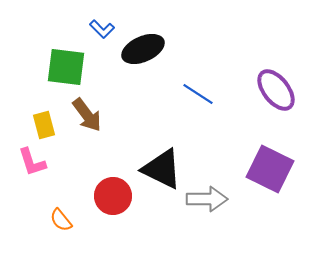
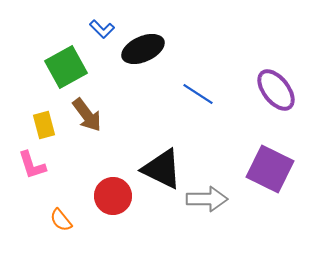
green square: rotated 36 degrees counterclockwise
pink L-shape: moved 3 px down
